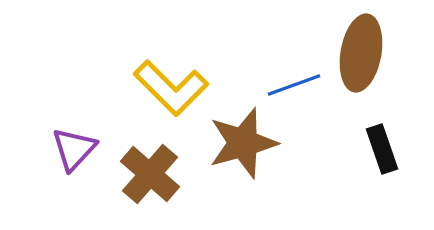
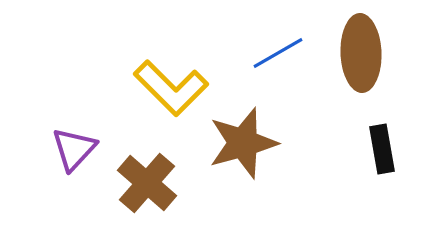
brown ellipse: rotated 12 degrees counterclockwise
blue line: moved 16 px left, 32 px up; rotated 10 degrees counterclockwise
black rectangle: rotated 9 degrees clockwise
brown cross: moved 3 px left, 9 px down
